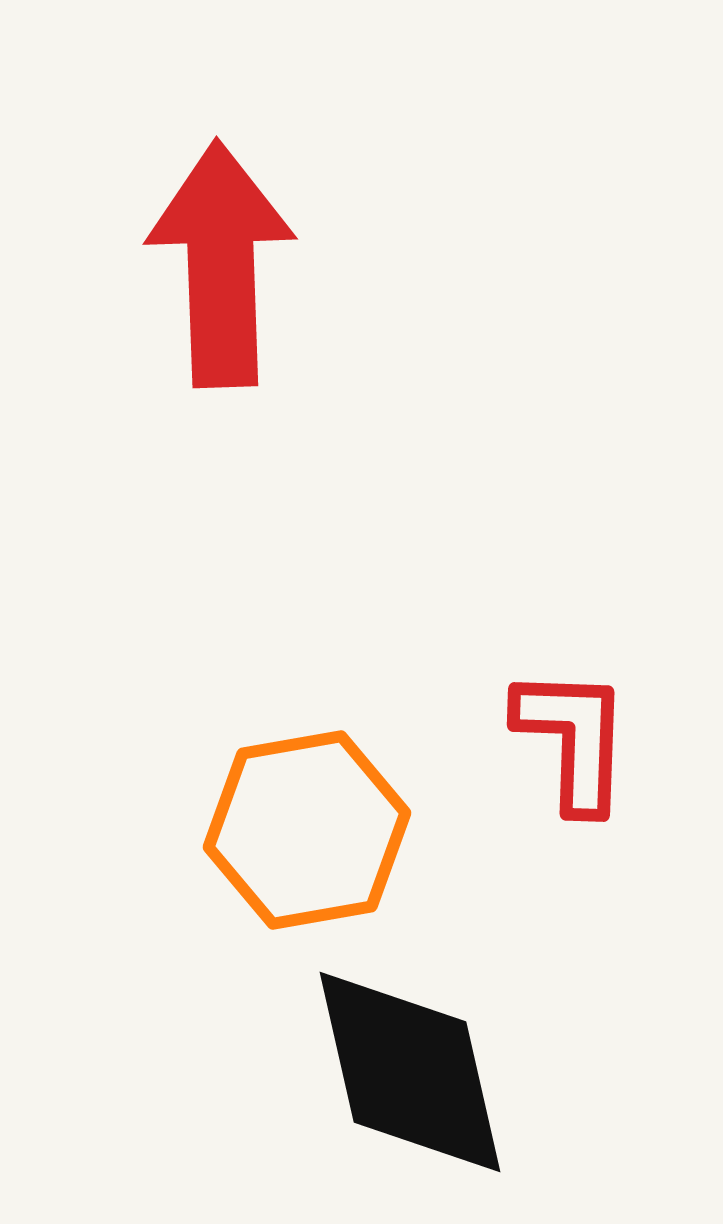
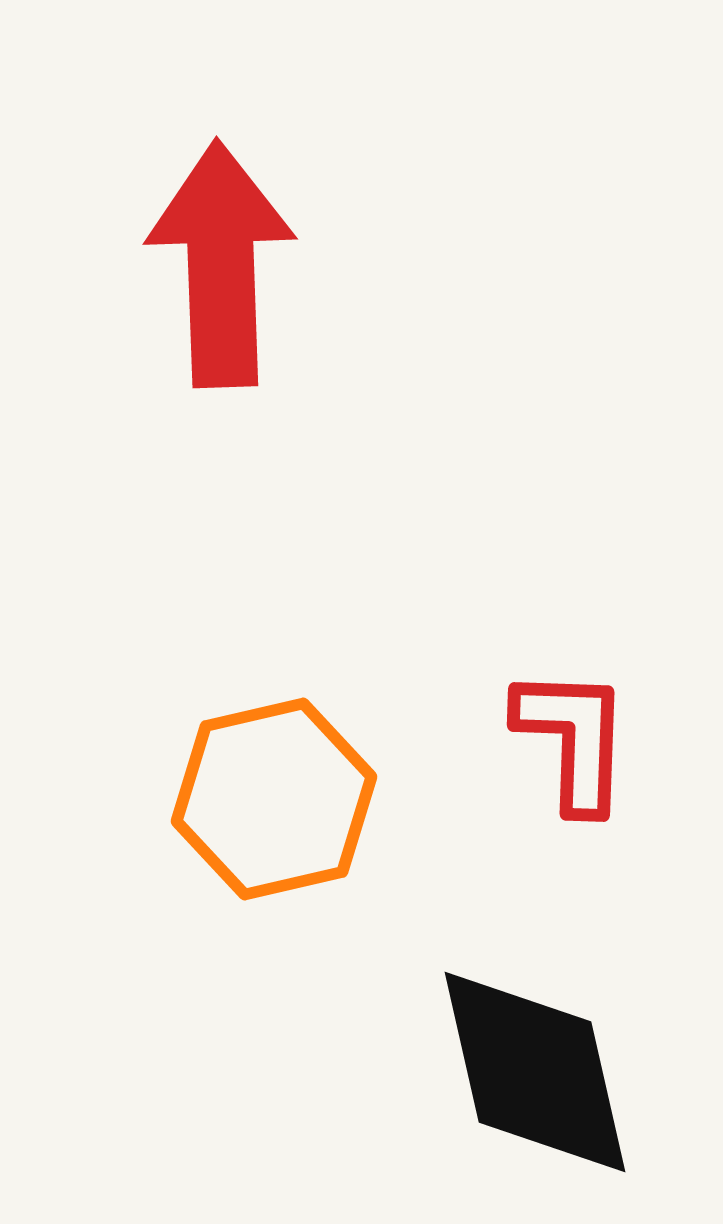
orange hexagon: moved 33 px left, 31 px up; rotated 3 degrees counterclockwise
black diamond: moved 125 px right
